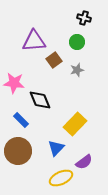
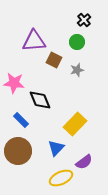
black cross: moved 2 px down; rotated 32 degrees clockwise
brown square: rotated 28 degrees counterclockwise
